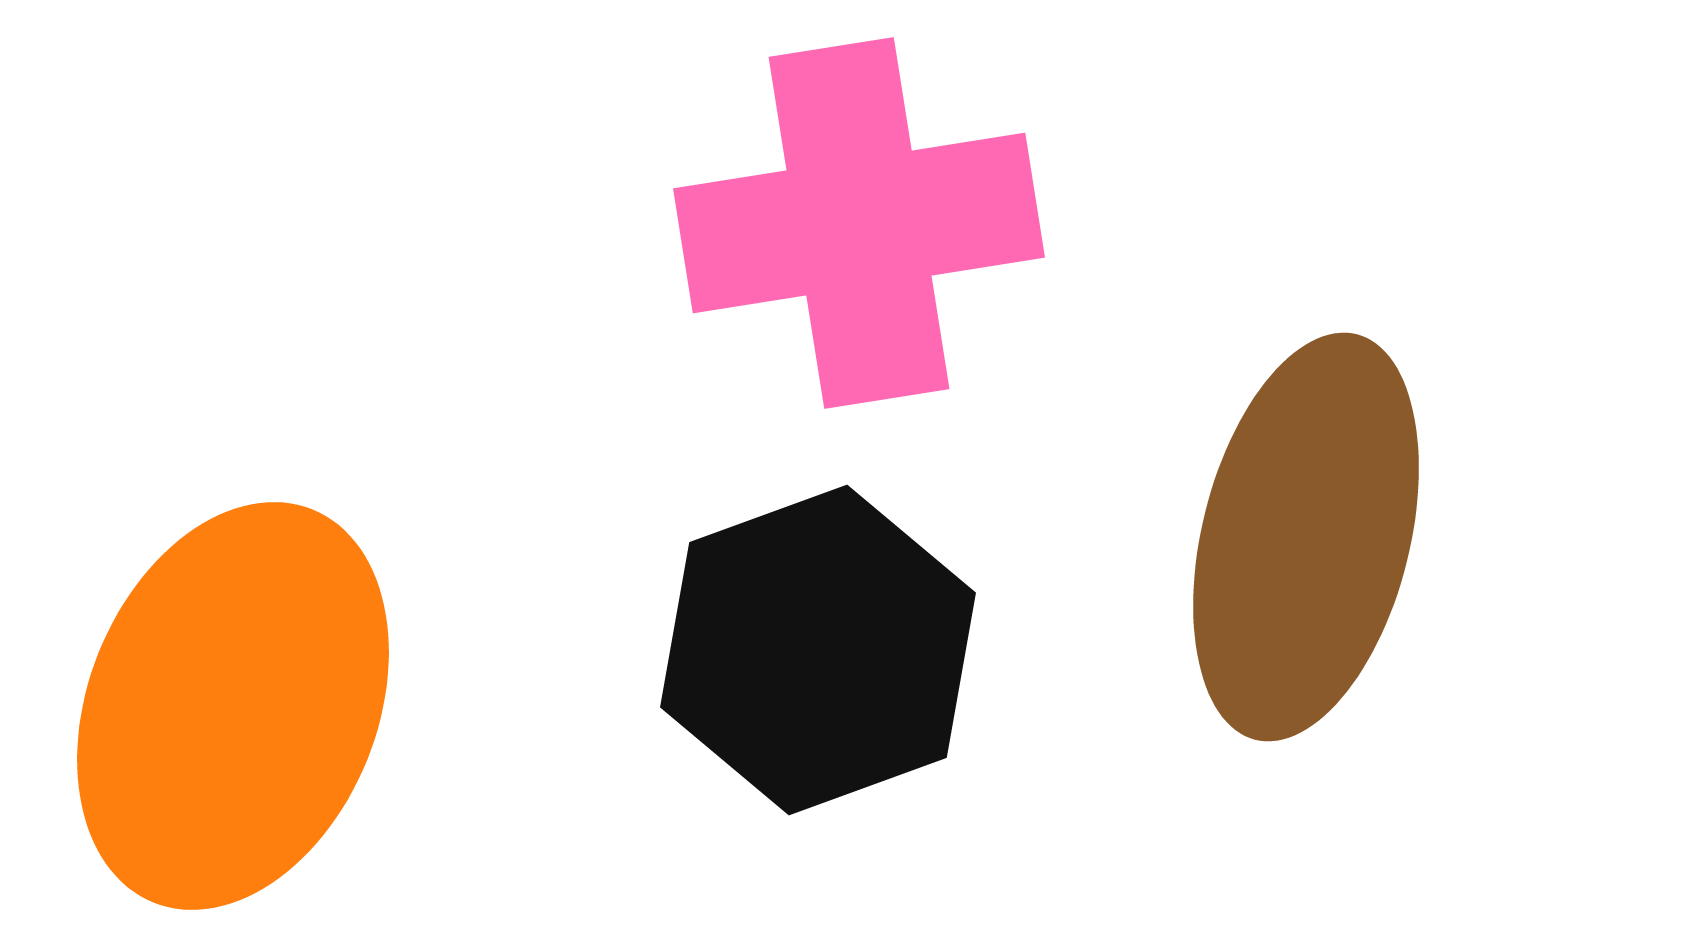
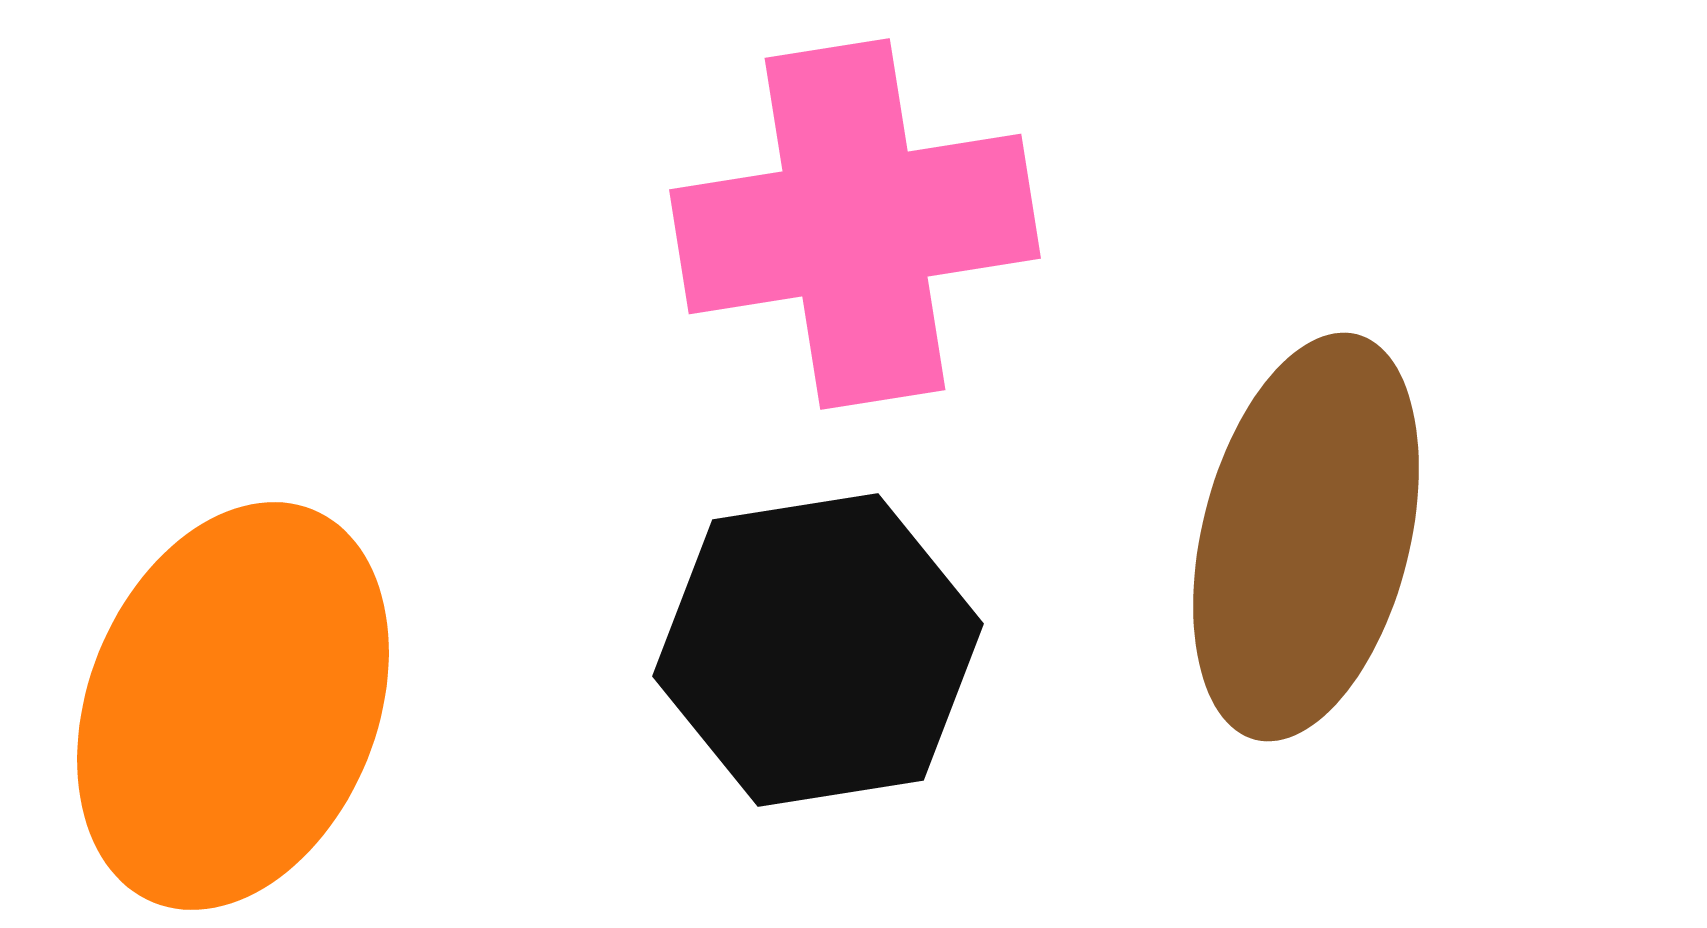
pink cross: moved 4 px left, 1 px down
black hexagon: rotated 11 degrees clockwise
